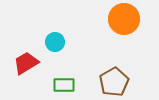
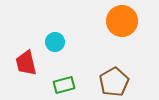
orange circle: moved 2 px left, 2 px down
red trapezoid: rotated 72 degrees counterclockwise
green rectangle: rotated 15 degrees counterclockwise
